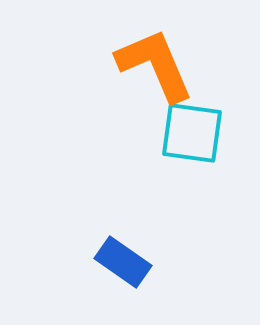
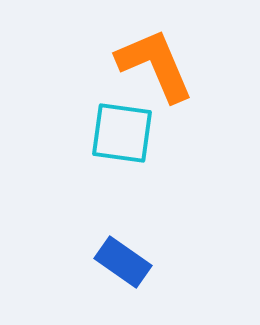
cyan square: moved 70 px left
